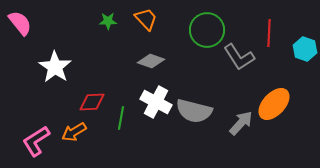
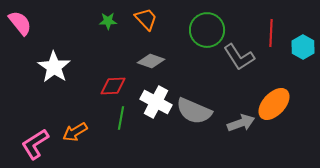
red line: moved 2 px right
cyan hexagon: moved 2 px left, 2 px up; rotated 10 degrees clockwise
white star: moved 1 px left
red diamond: moved 21 px right, 16 px up
gray semicircle: rotated 9 degrees clockwise
gray arrow: rotated 28 degrees clockwise
orange arrow: moved 1 px right
pink L-shape: moved 1 px left, 3 px down
